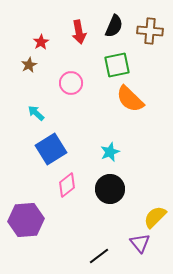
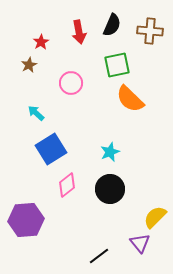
black semicircle: moved 2 px left, 1 px up
